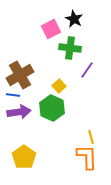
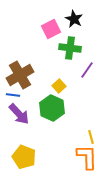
purple arrow: moved 2 px down; rotated 55 degrees clockwise
yellow pentagon: rotated 15 degrees counterclockwise
